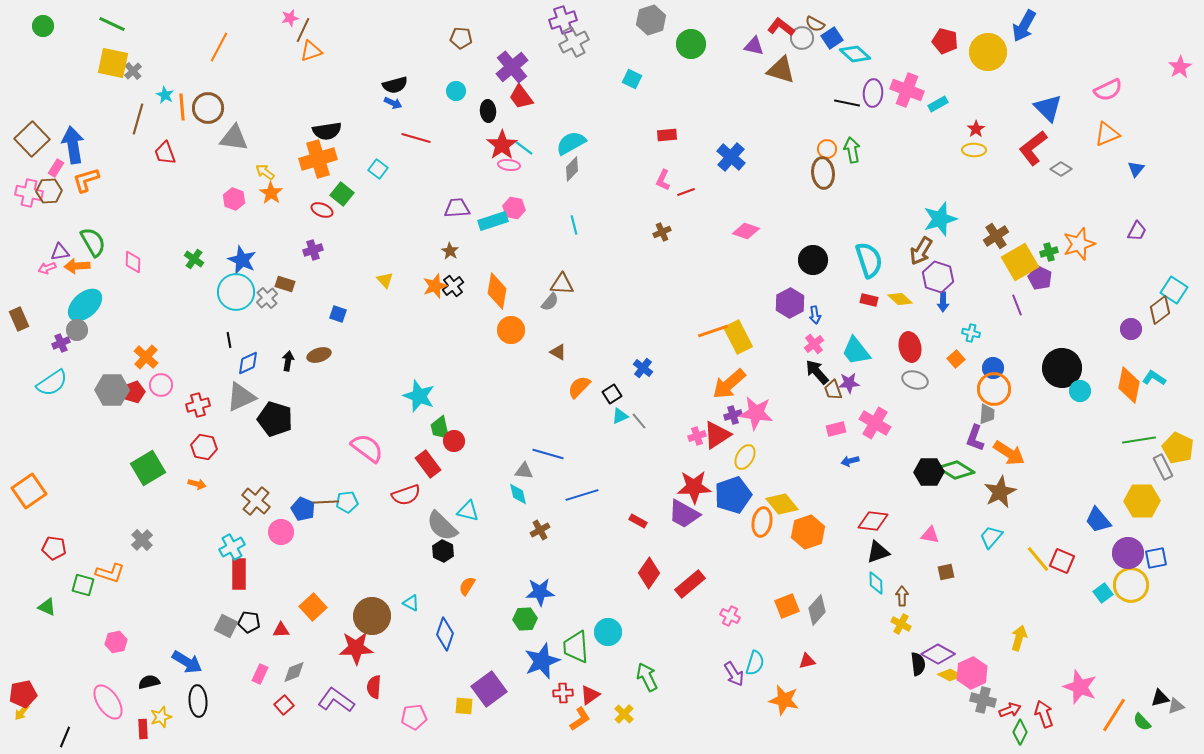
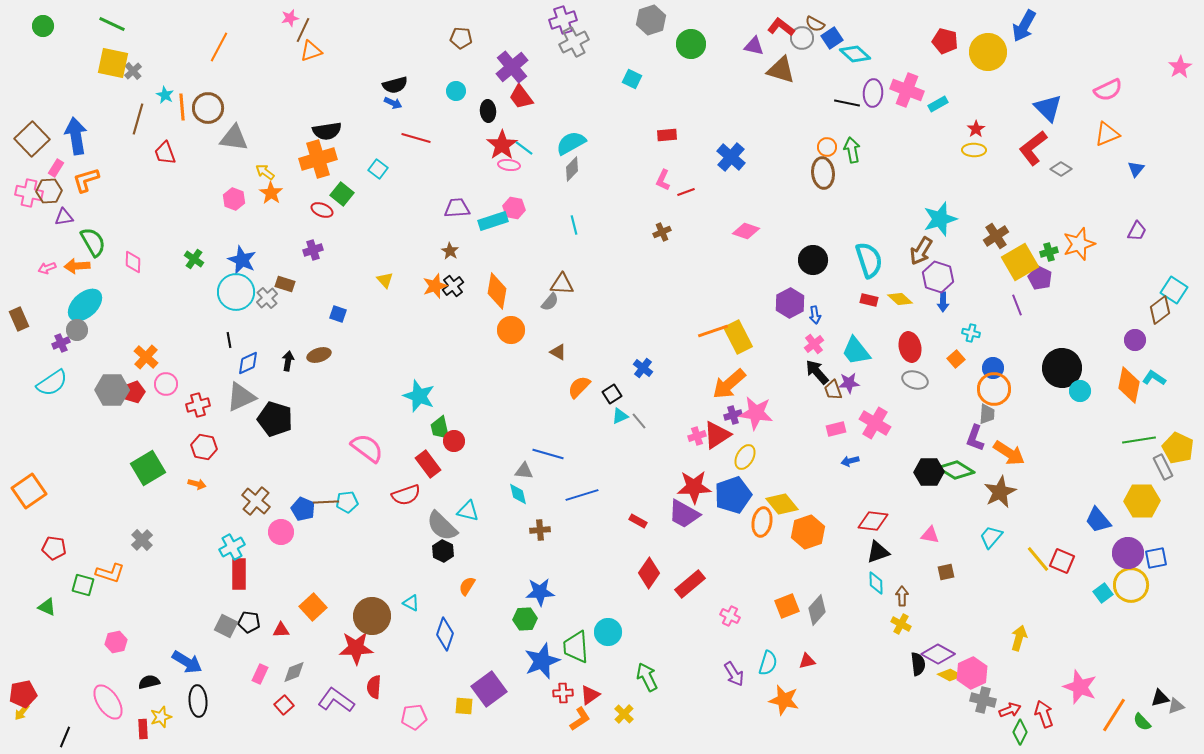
blue arrow at (73, 145): moved 3 px right, 9 px up
orange circle at (827, 149): moved 2 px up
purple triangle at (60, 252): moved 4 px right, 35 px up
purple circle at (1131, 329): moved 4 px right, 11 px down
pink circle at (161, 385): moved 5 px right, 1 px up
brown cross at (540, 530): rotated 24 degrees clockwise
cyan semicircle at (755, 663): moved 13 px right
